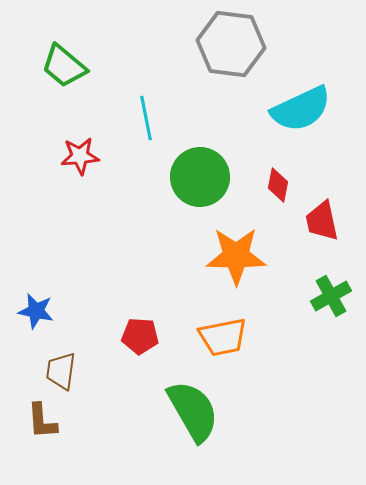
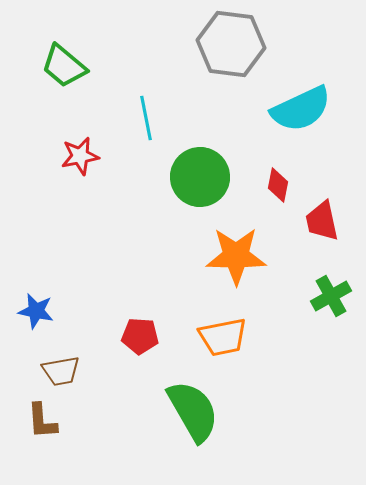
red star: rotated 6 degrees counterclockwise
brown trapezoid: rotated 108 degrees counterclockwise
